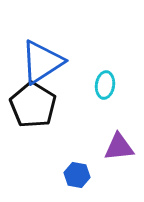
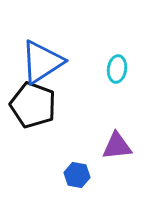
cyan ellipse: moved 12 px right, 16 px up
black pentagon: rotated 12 degrees counterclockwise
purple triangle: moved 2 px left, 1 px up
